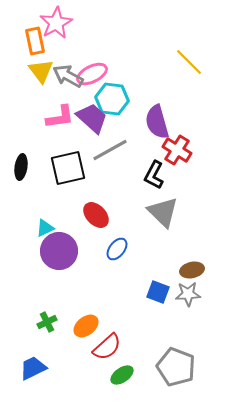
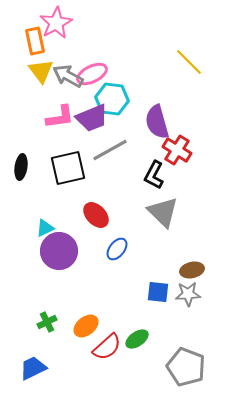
purple trapezoid: rotated 116 degrees clockwise
blue square: rotated 15 degrees counterclockwise
gray pentagon: moved 10 px right
green ellipse: moved 15 px right, 36 px up
